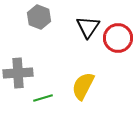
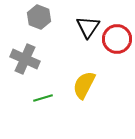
red circle: moved 1 px left, 1 px down
gray cross: moved 7 px right, 14 px up; rotated 28 degrees clockwise
yellow semicircle: moved 1 px right, 1 px up
